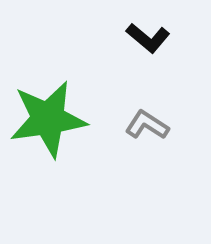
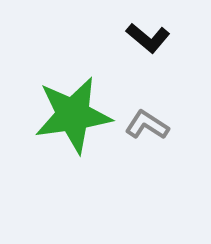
green star: moved 25 px right, 4 px up
